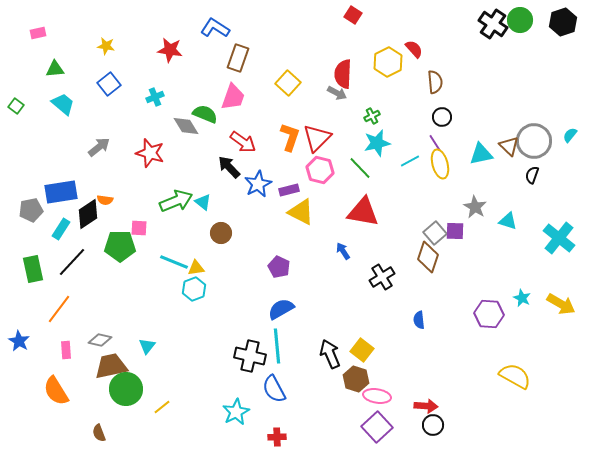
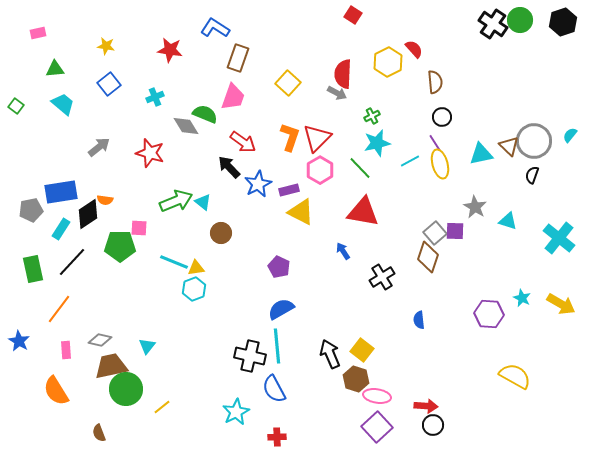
pink hexagon at (320, 170): rotated 16 degrees clockwise
